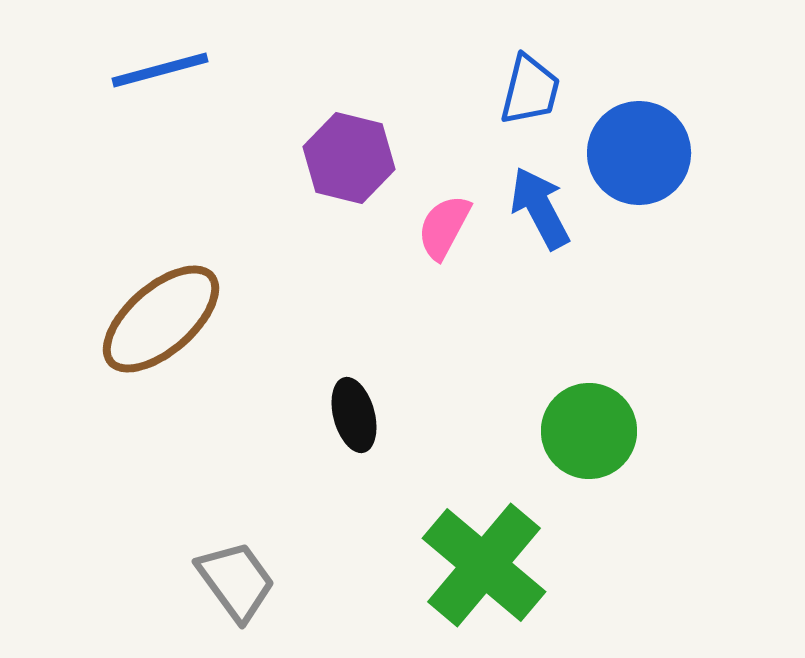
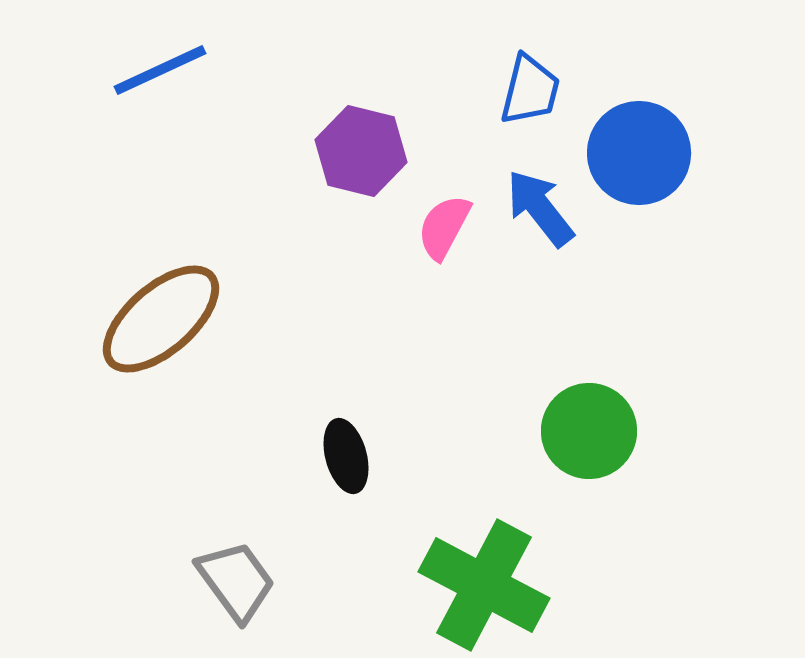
blue line: rotated 10 degrees counterclockwise
purple hexagon: moved 12 px right, 7 px up
blue arrow: rotated 10 degrees counterclockwise
black ellipse: moved 8 px left, 41 px down
green cross: moved 20 px down; rotated 12 degrees counterclockwise
